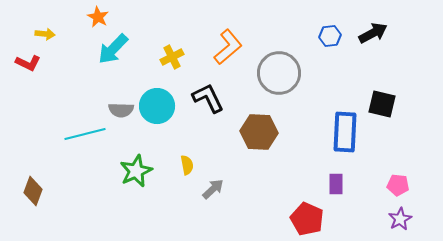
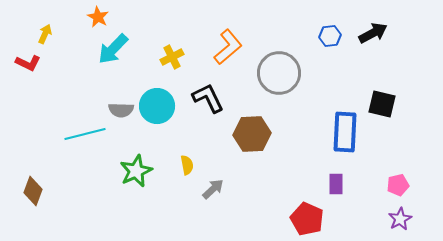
yellow arrow: rotated 72 degrees counterclockwise
brown hexagon: moved 7 px left, 2 px down; rotated 6 degrees counterclockwise
pink pentagon: rotated 20 degrees counterclockwise
